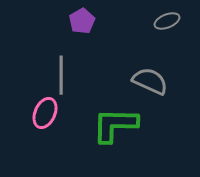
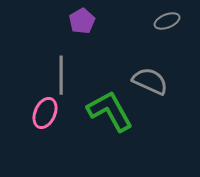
green L-shape: moved 5 px left, 14 px up; rotated 60 degrees clockwise
